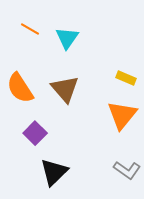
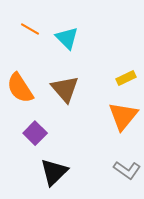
cyan triangle: rotated 20 degrees counterclockwise
yellow rectangle: rotated 48 degrees counterclockwise
orange triangle: moved 1 px right, 1 px down
